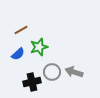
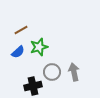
blue semicircle: moved 2 px up
gray arrow: rotated 60 degrees clockwise
black cross: moved 1 px right, 4 px down
